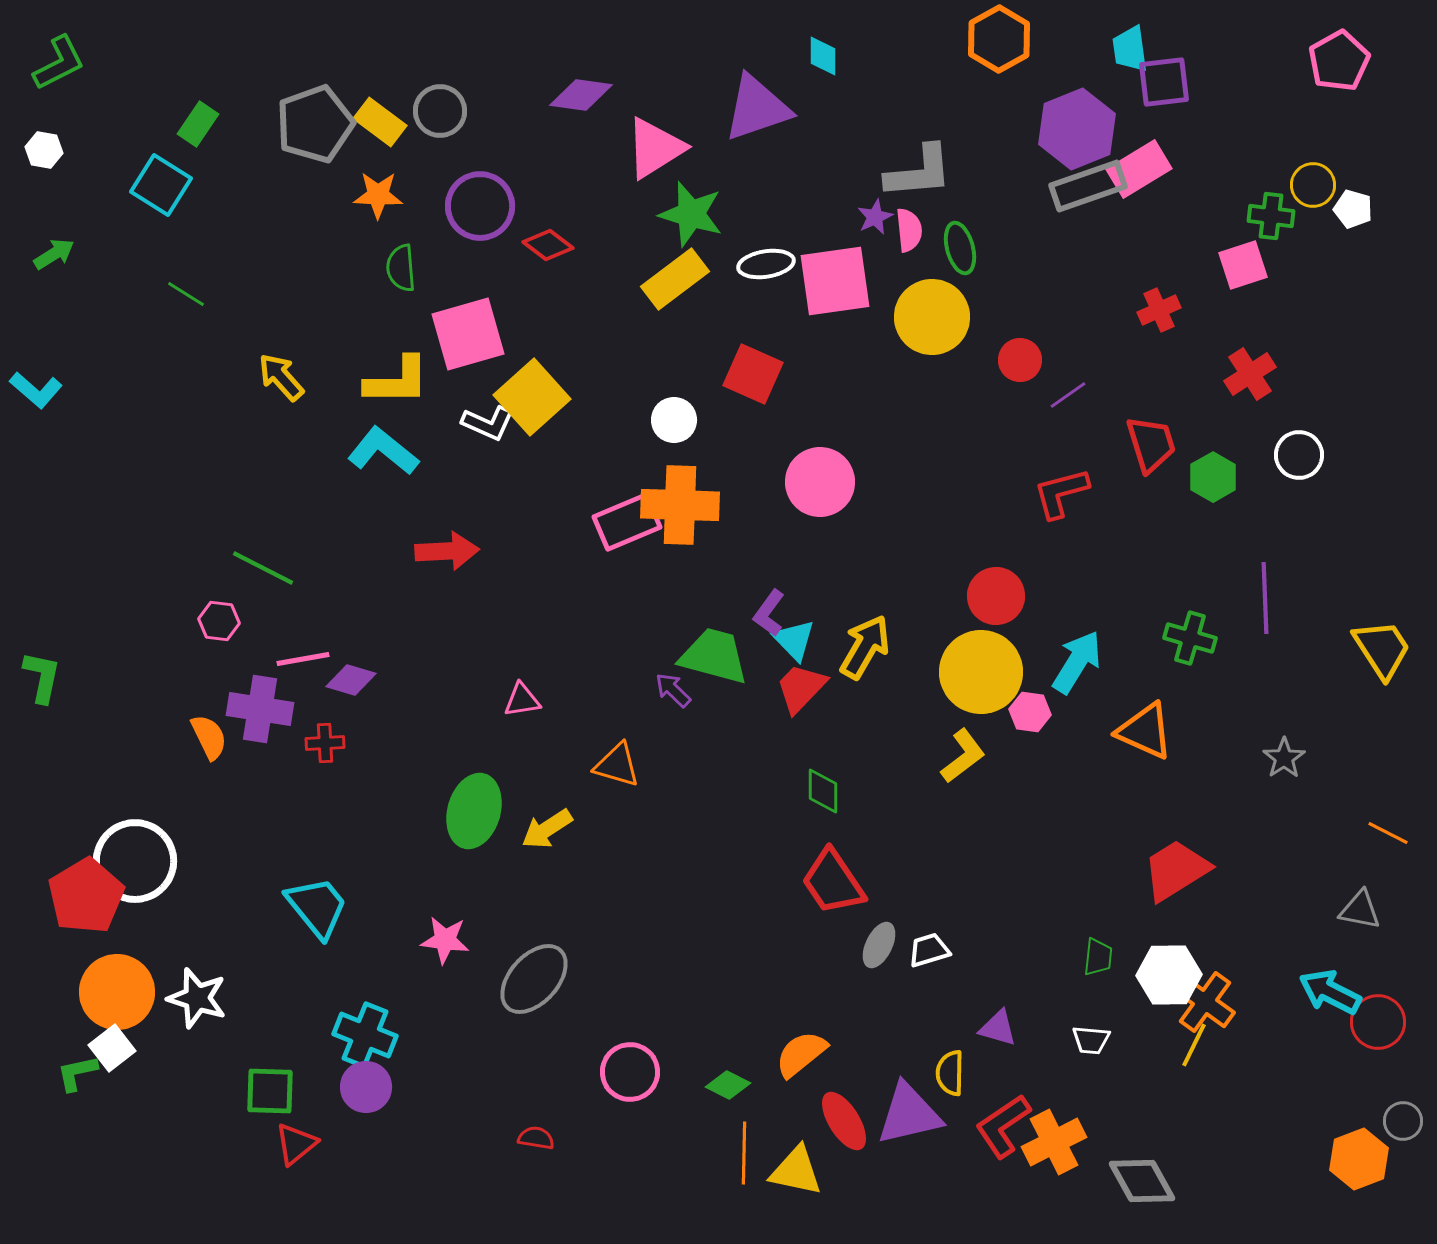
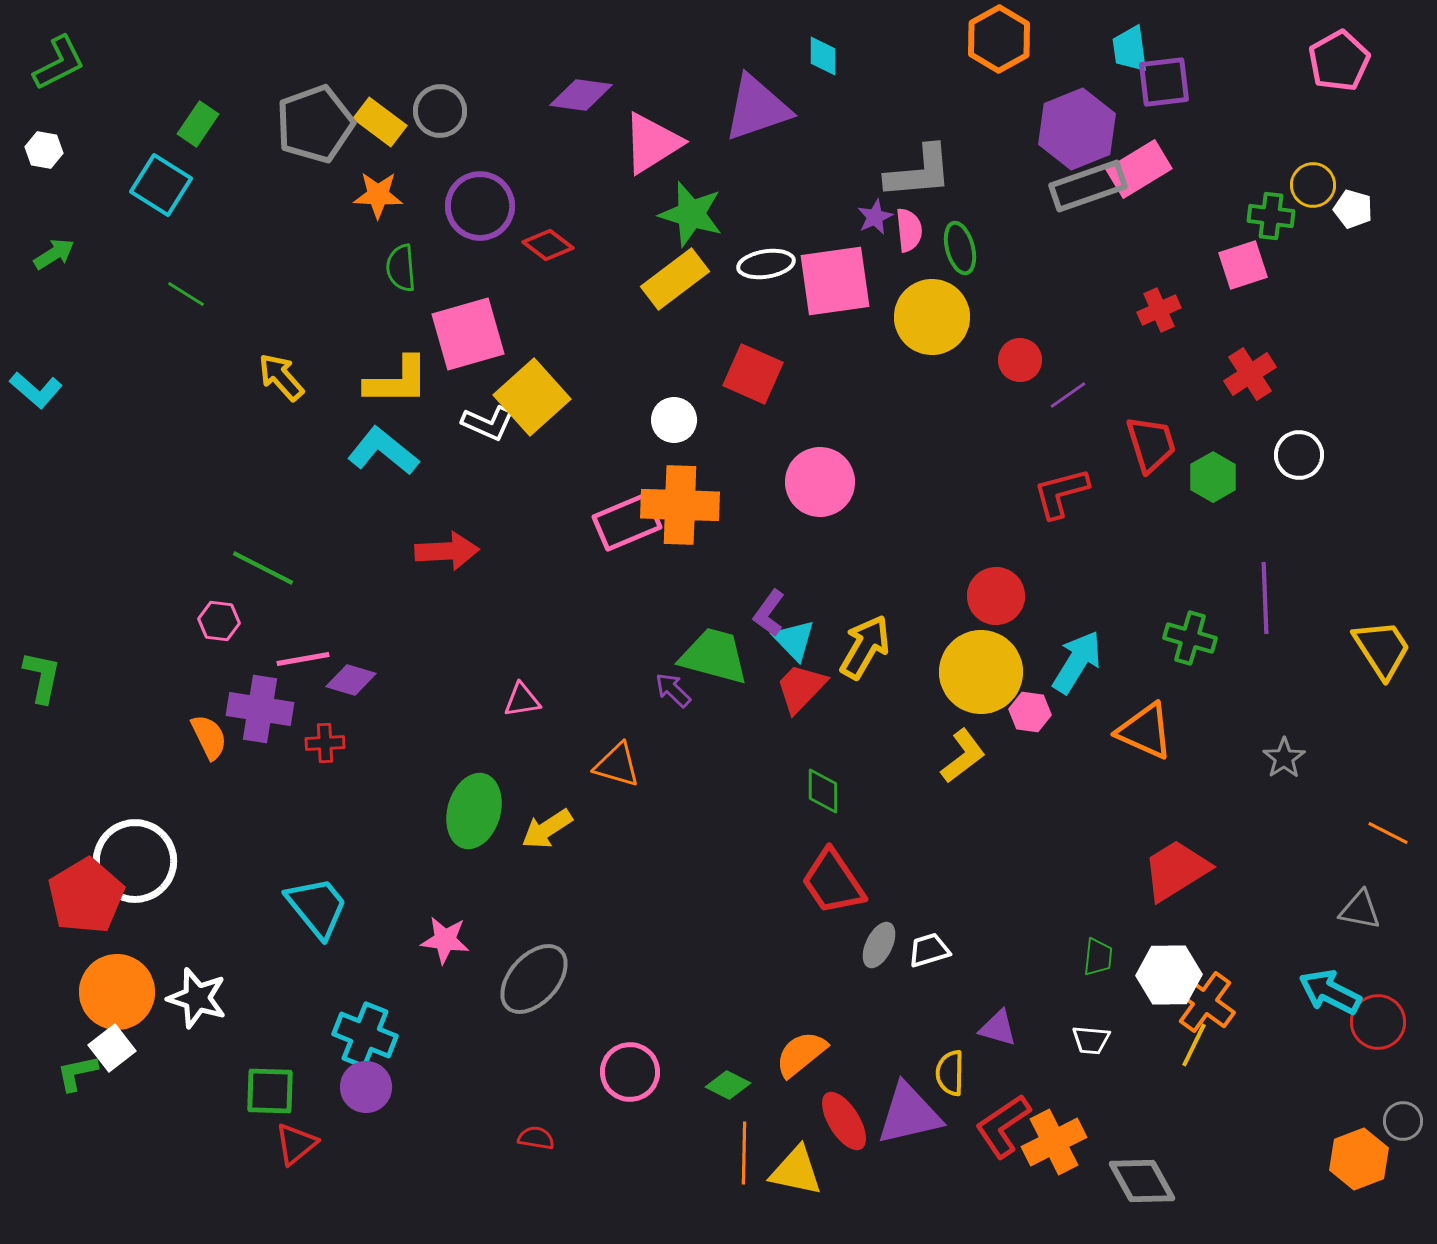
pink triangle at (655, 148): moved 3 px left, 5 px up
